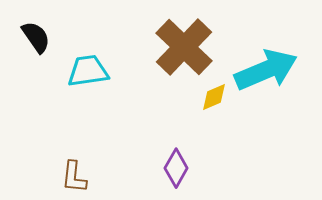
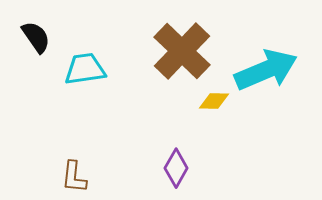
brown cross: moved 2 px left, 4 px down
cyan trapezoid: moved 3 px left, 2 px up
yellow diamond: moved 4 px down; rotated 24 degrees clockwise
